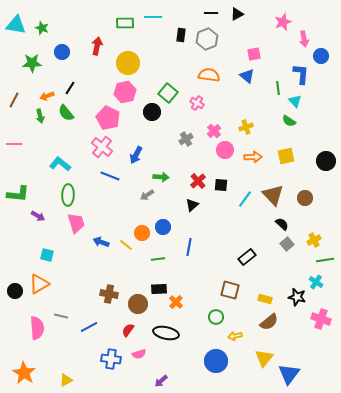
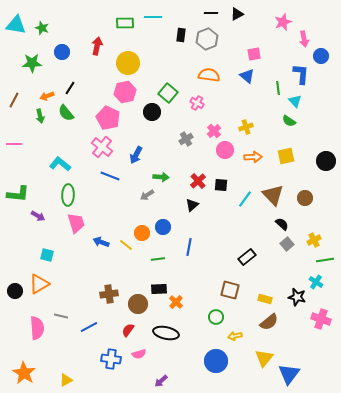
brown cross at (109, 294): rotated 18 degrees counterclockwise
